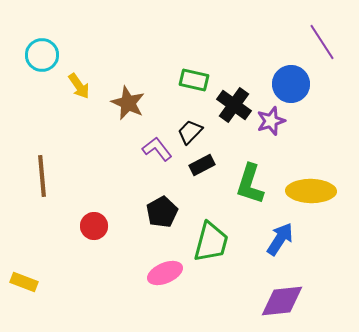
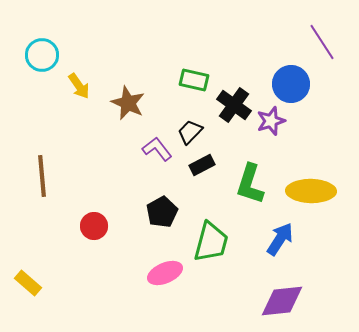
yellow rectangle: moved 4 px right, 1 px down; rotated 20 degrees clockwise
